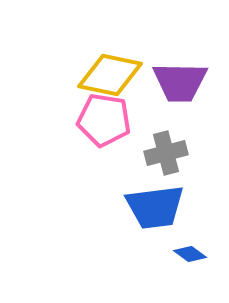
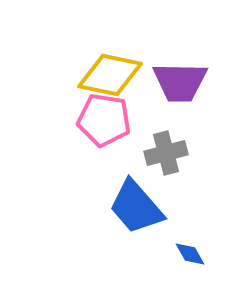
blue trapezoid: moved 19 px left; rotated 56 degrees clockwise
blue diamond: rotated 24 degrees clockwise
